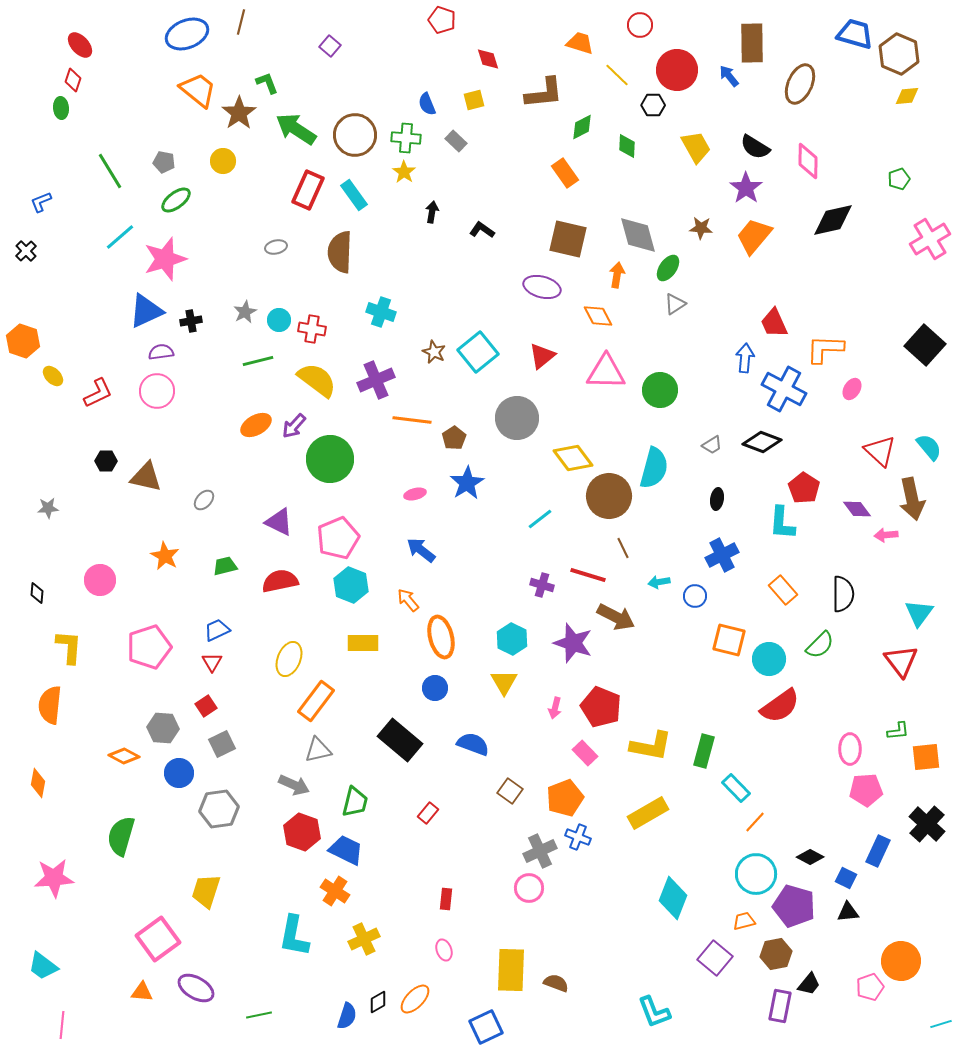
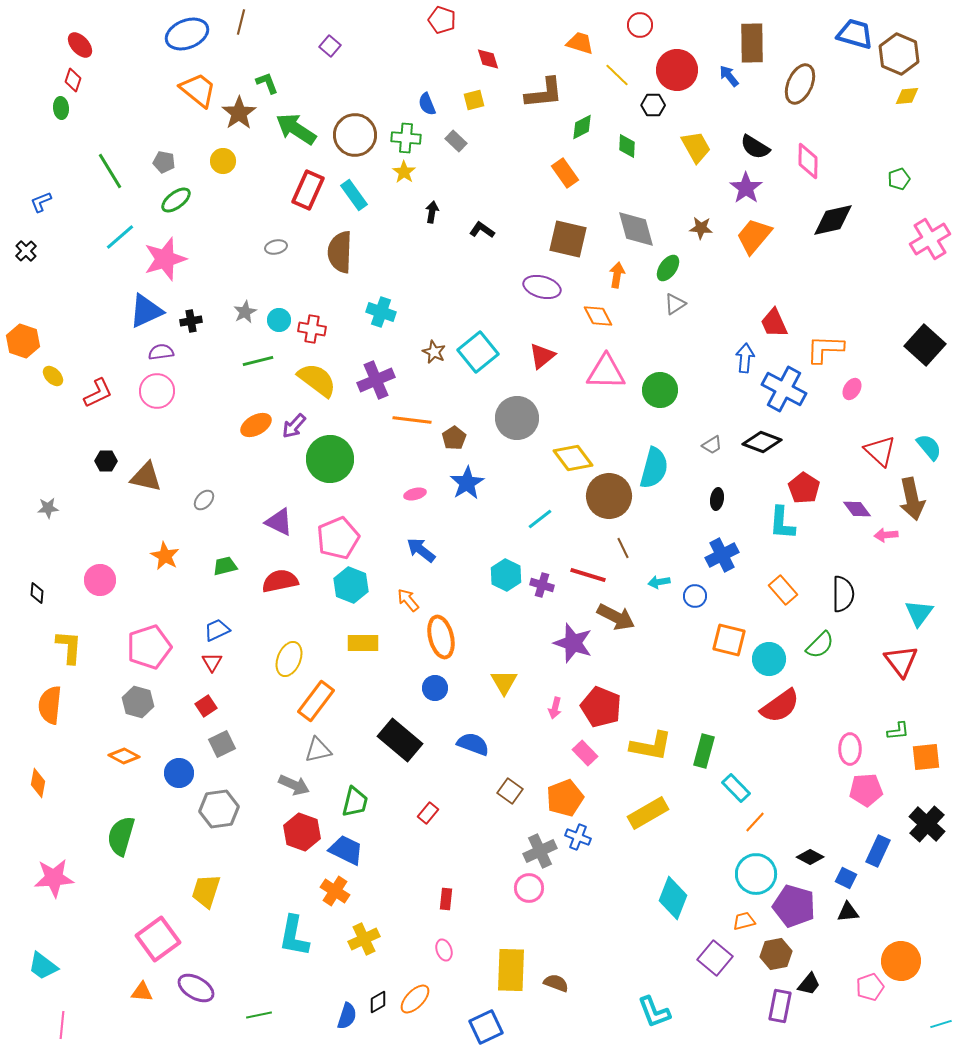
gray diamond at (638, 235): moved 2 px left, 6 px up
cyan hexagon at (512, 639): moved 6 px left, 64 px up
gray hexagon at (163, 728): moved 25 px left, 26 px up; rotated 12 degrees clockwise
